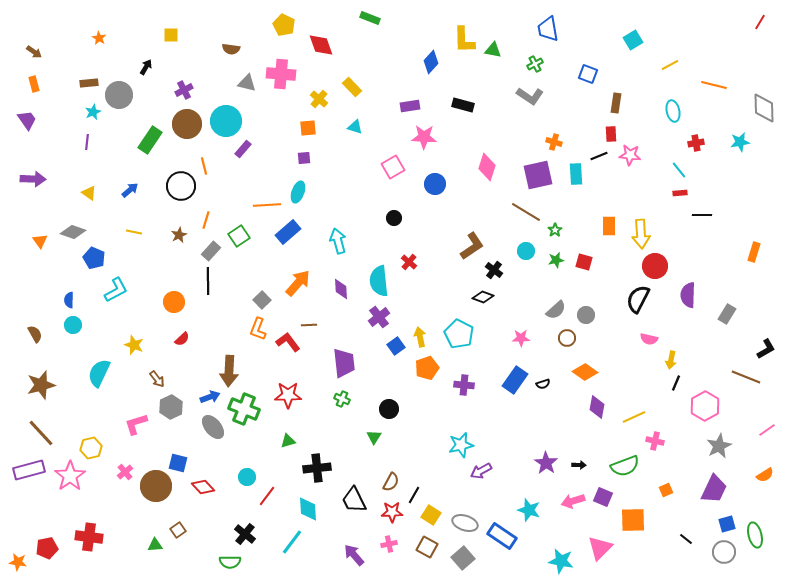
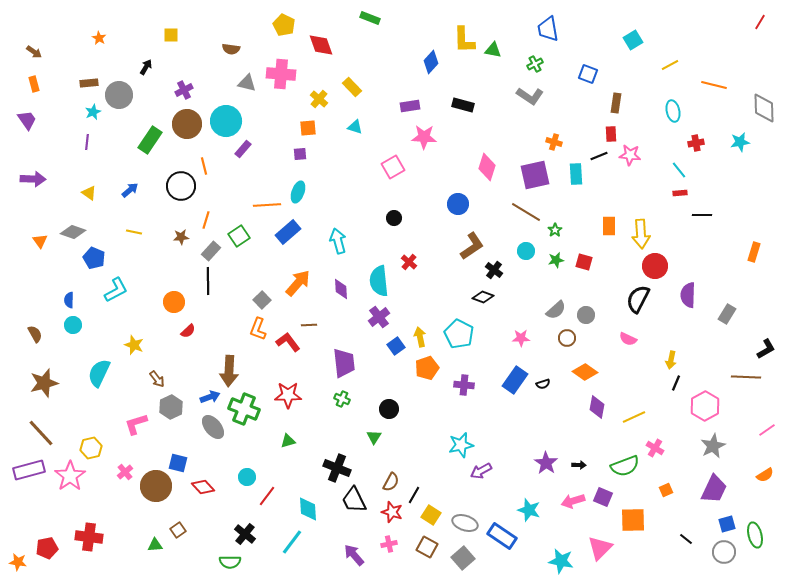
purple square at (304, 158): moved 4 px left, 4 px up
purple square at (538, 175): moved 3 px left
blue circle at (435, 184): moved 23 px right, 20 px down
brown star at (179, 235): moved 2 px right, 2 px down; rotated 21 degrees clockwise
red semicircle at (182, 339): moved 6 px right, 8 px up
pink semicircle at (649, 339): moved 21 px left; rotated 12 degrees clockwise
brown line at (746, 377): rotated 20 degrees counterclockwise
brown star at (41, 385): moved 3 px right, 2 px up
pink cross at (655, 441): moved 7 px down; rotated 18 degrees clockwise
gray star at (719, 446): moved 6 px left
black cross at (317, 468): moved 20 px right; rotated 28 degrees clockwise
red star at (392, 512): rotated 20 degrees clockwise
